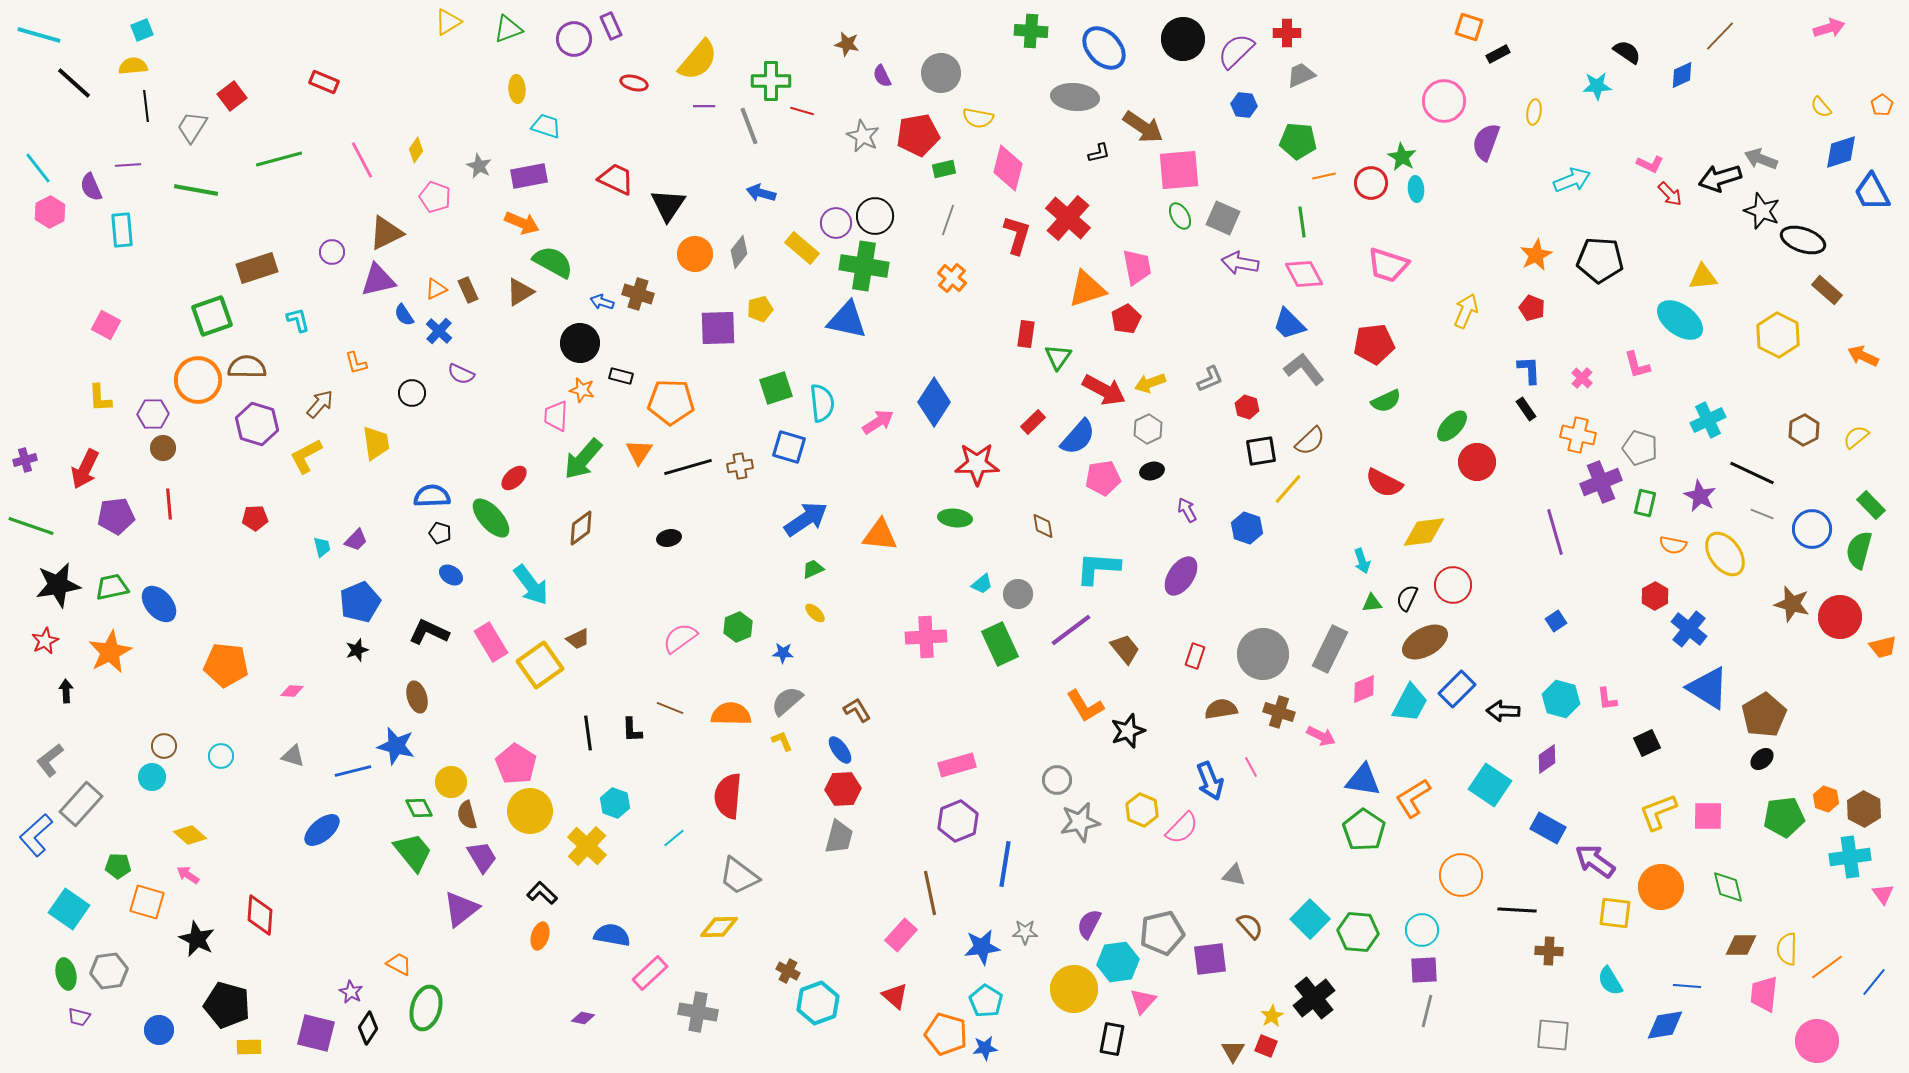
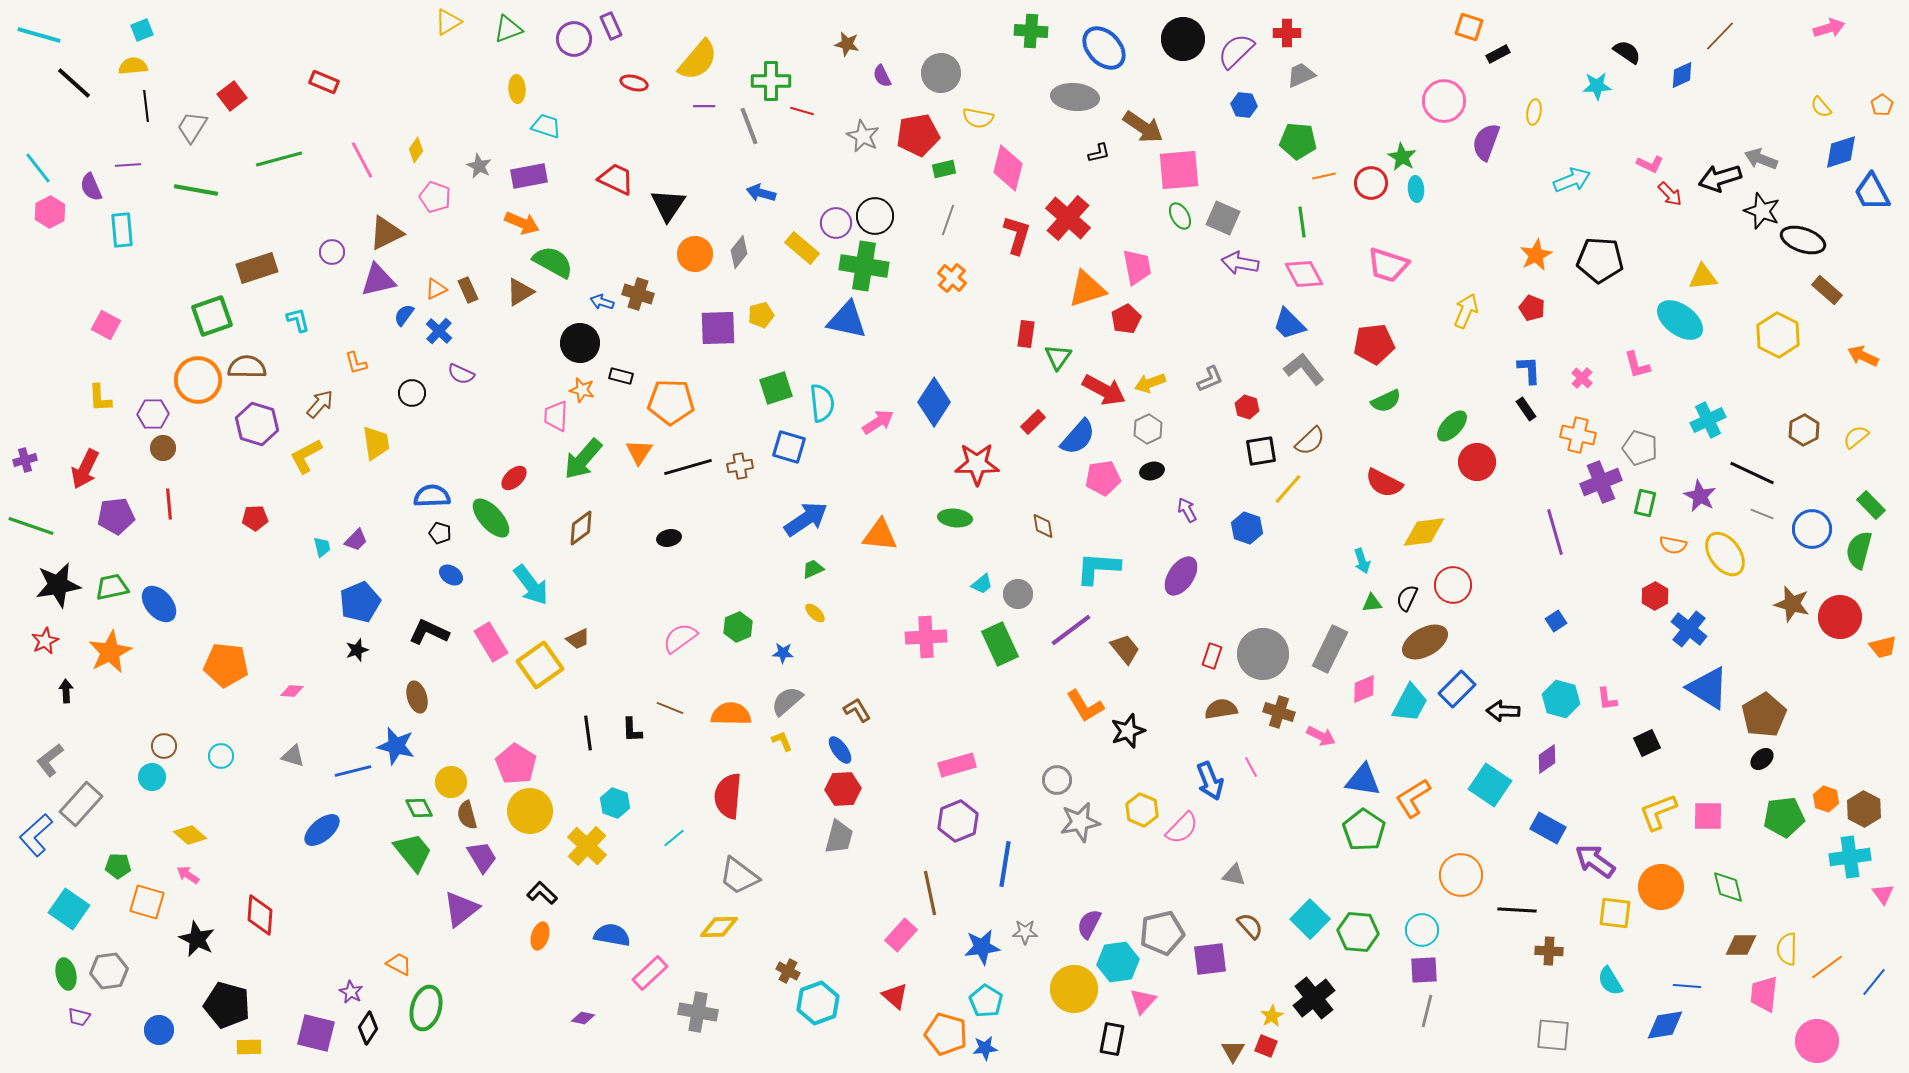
yellow pentagon at (760, 309): moved 1 px right, 6 px down
blue semicircle at (404, 315): rotated 70 degrees clockwise
red rectangle at (1195, 656): moved 17 px right
